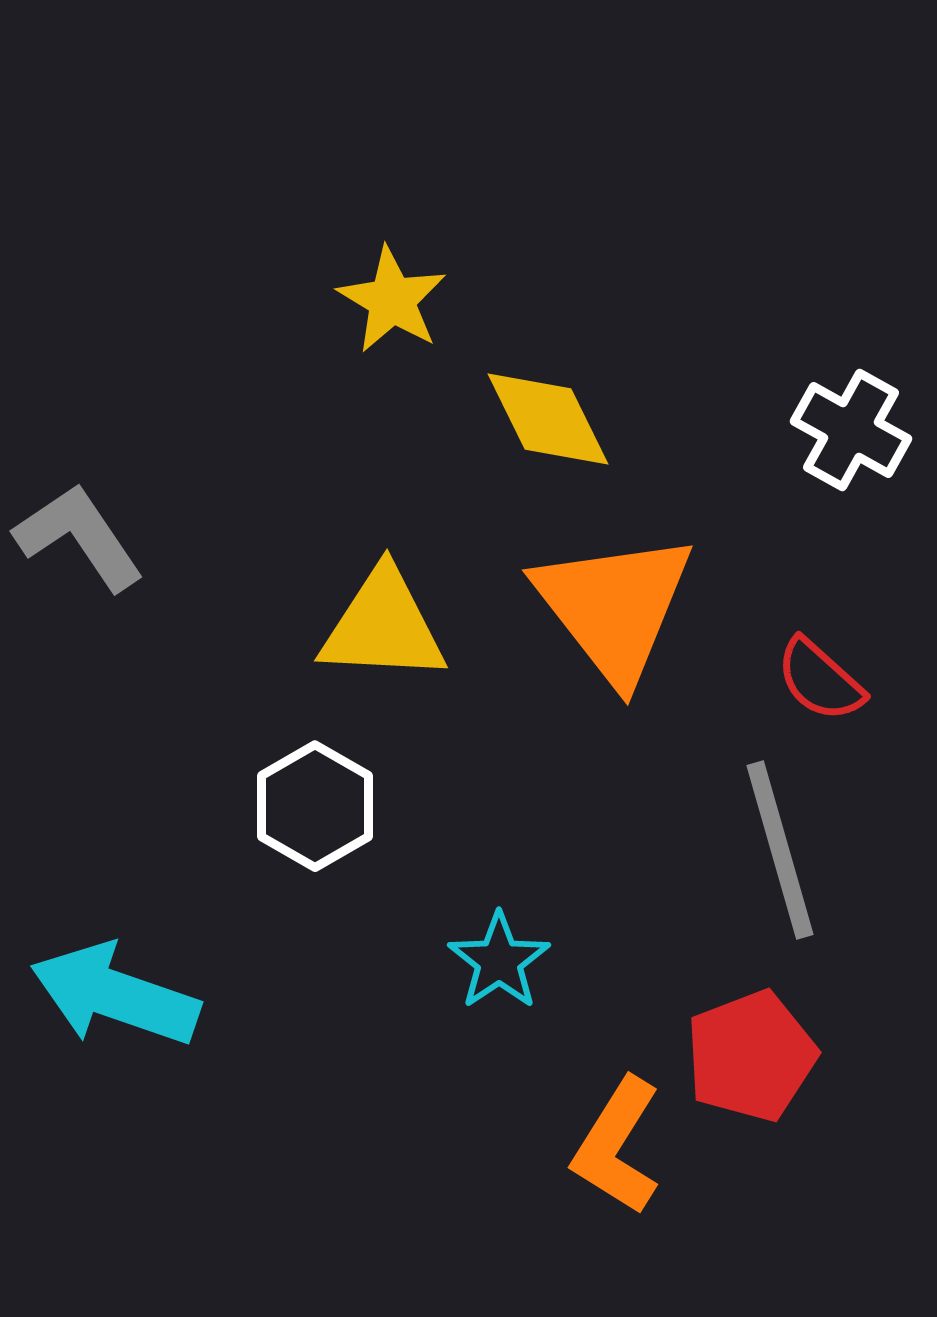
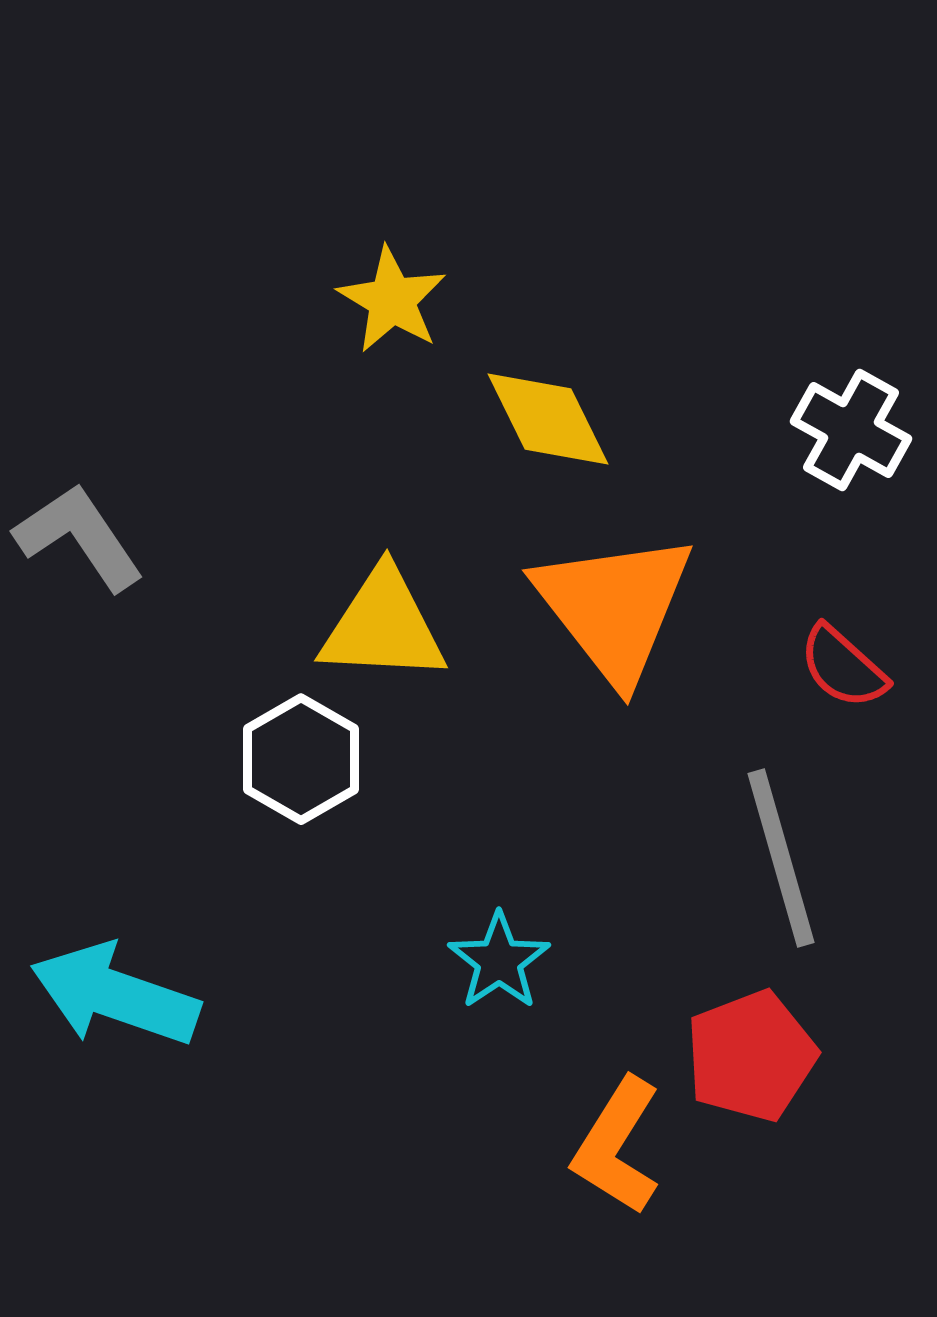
red semicircle: moved 23 px right, 13 px up
white hexagon: moved 14 px left, 47 px up
gray line: moved 1 px right, 8 px down
